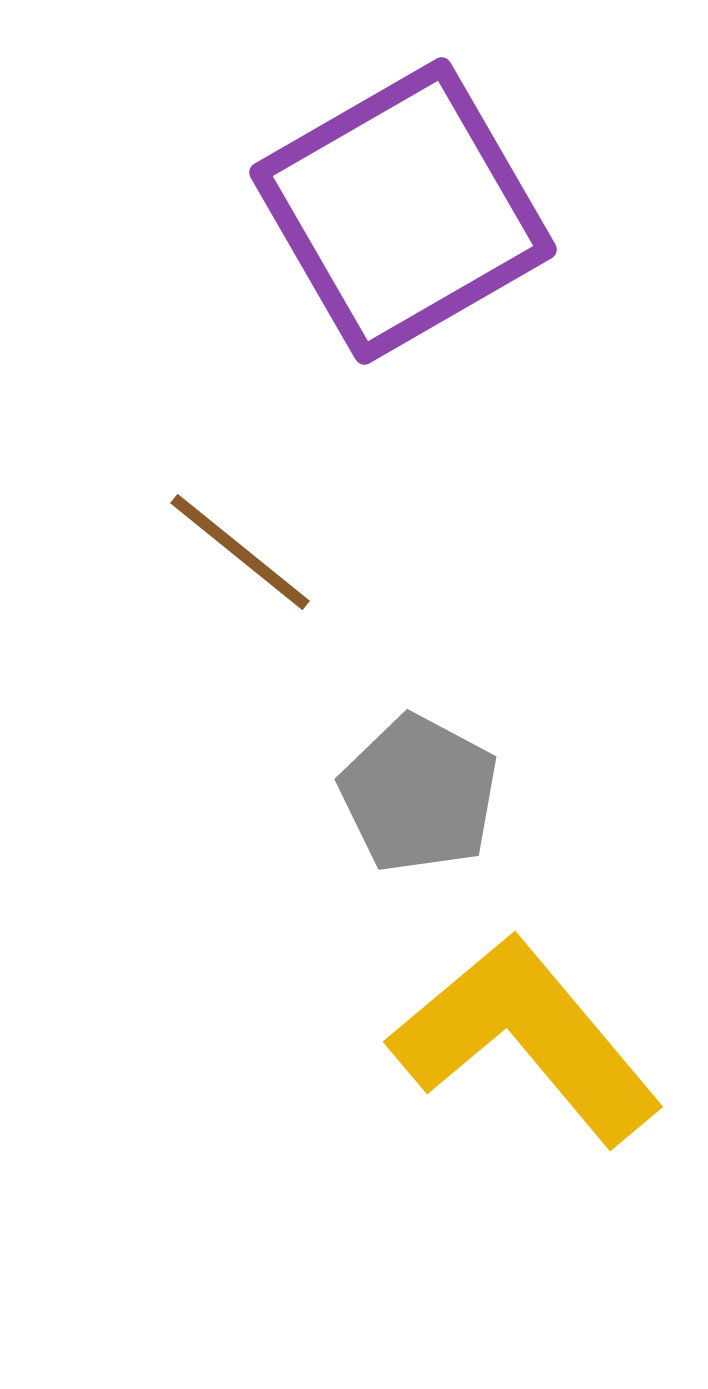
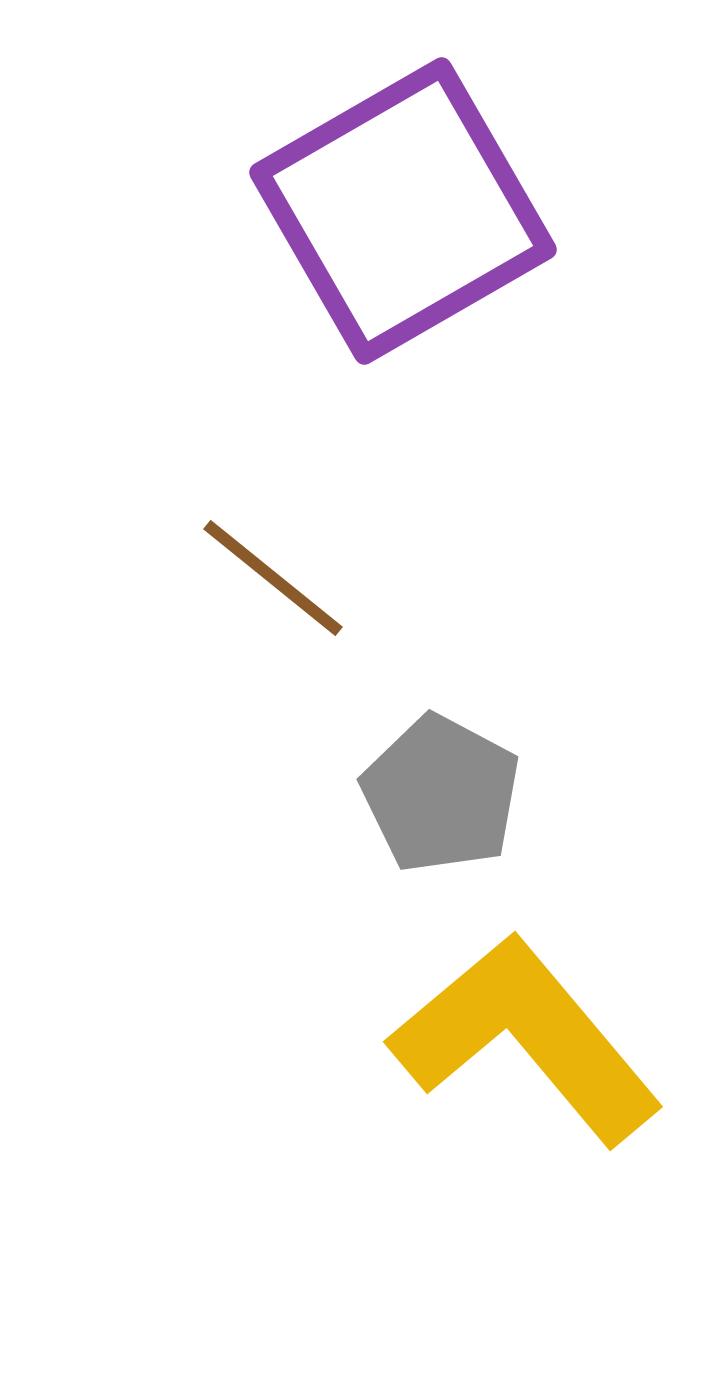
brown line: moved 33 px right, 26 px down
gray pentagon: moved 22 px right
